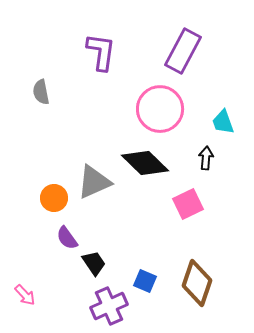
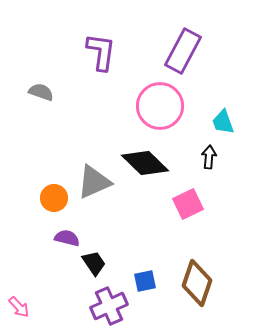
gray semicircle: rotated 120 degrees clockwise
pink circle: moved 3 px up
black arrow: moved 3 px right, 1 px up
purple semicircle: rotated 140 degrees clockwise
blue square: rotated 35 degrees counterclockwise
pink arrow: moved 6 px left, 12 px down
